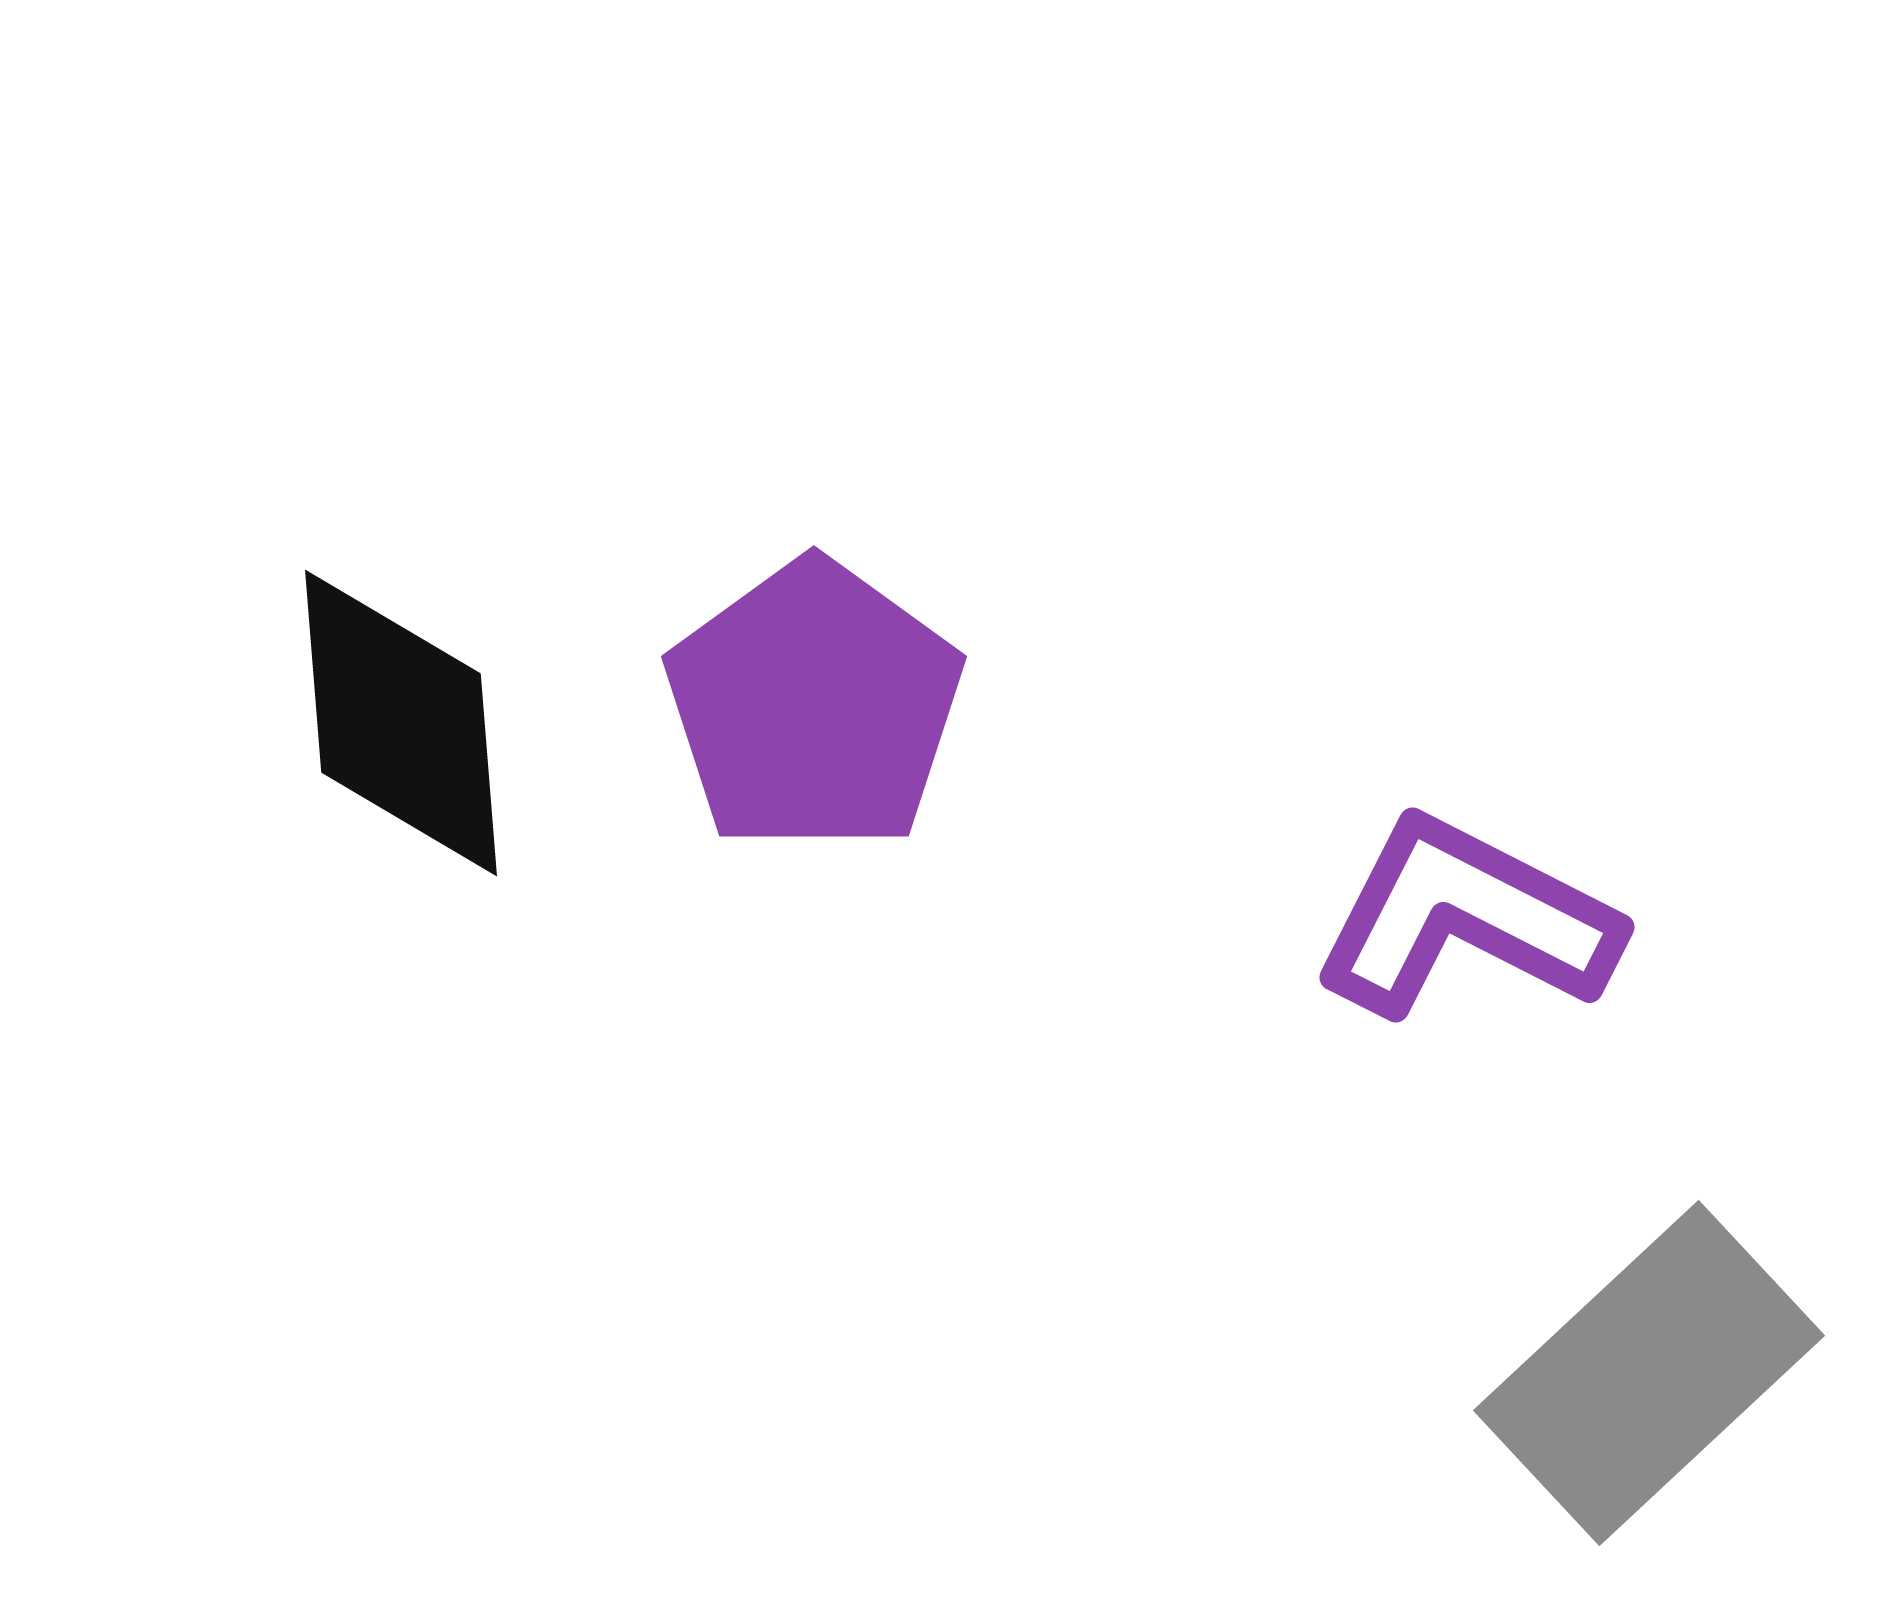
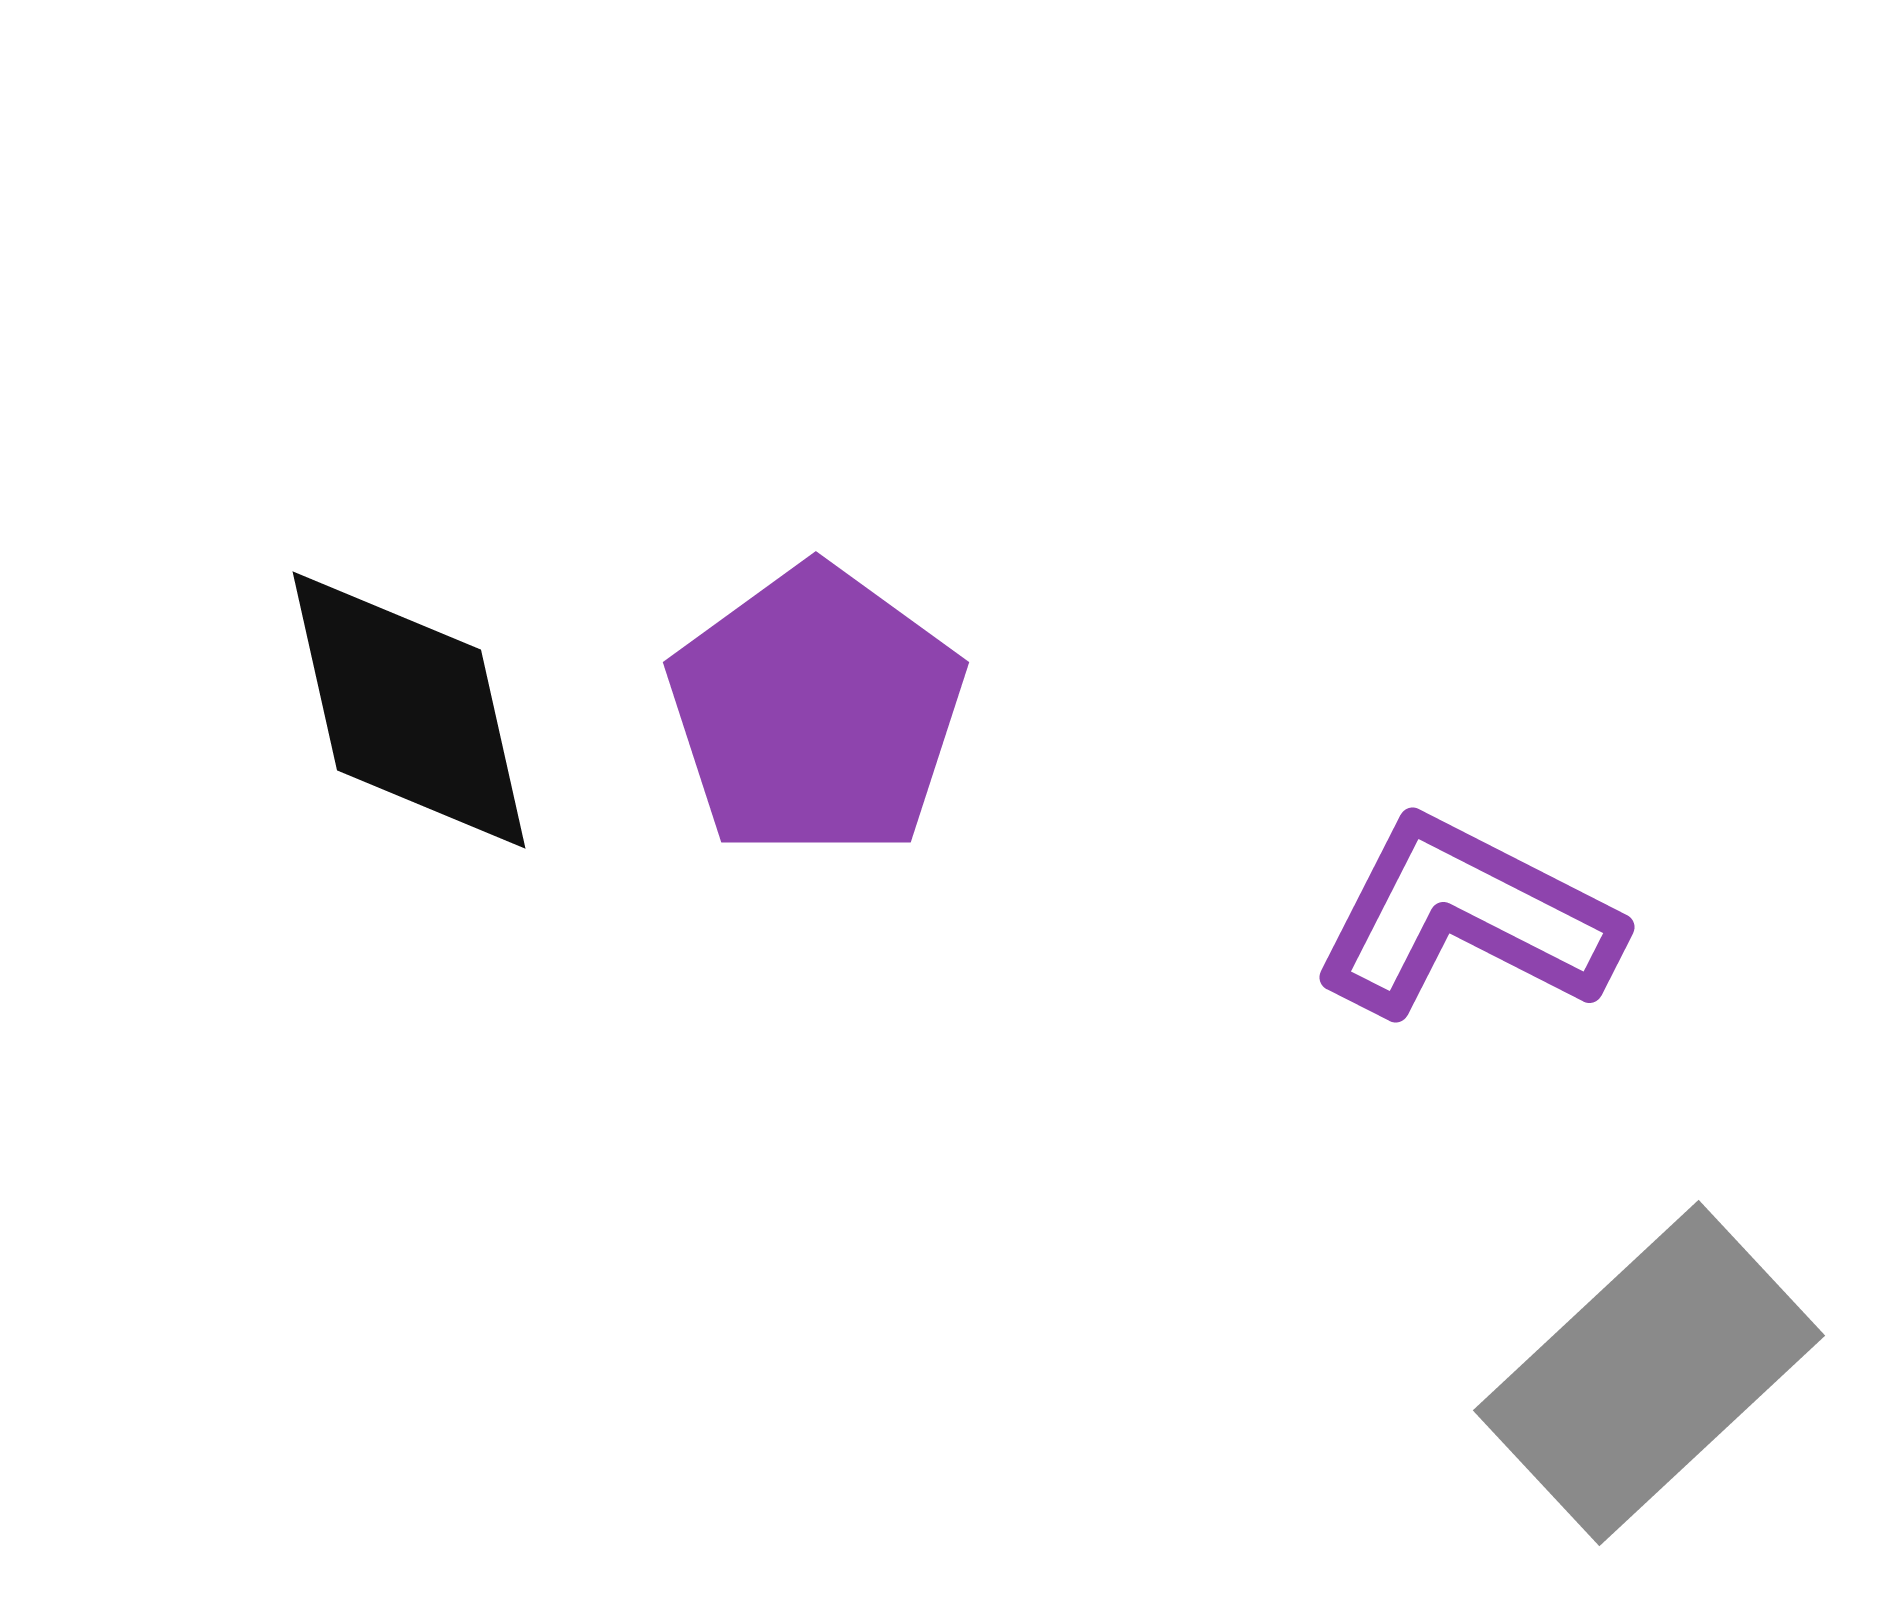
purple pentagon: moved 2 px right, 6 px down
black diamond: moved 8 px right, 13 px up; rotated 8 degrees counterclockwise
